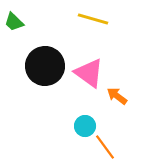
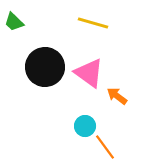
yellow line: moved 4 px down
black circle: moved 1 px down
